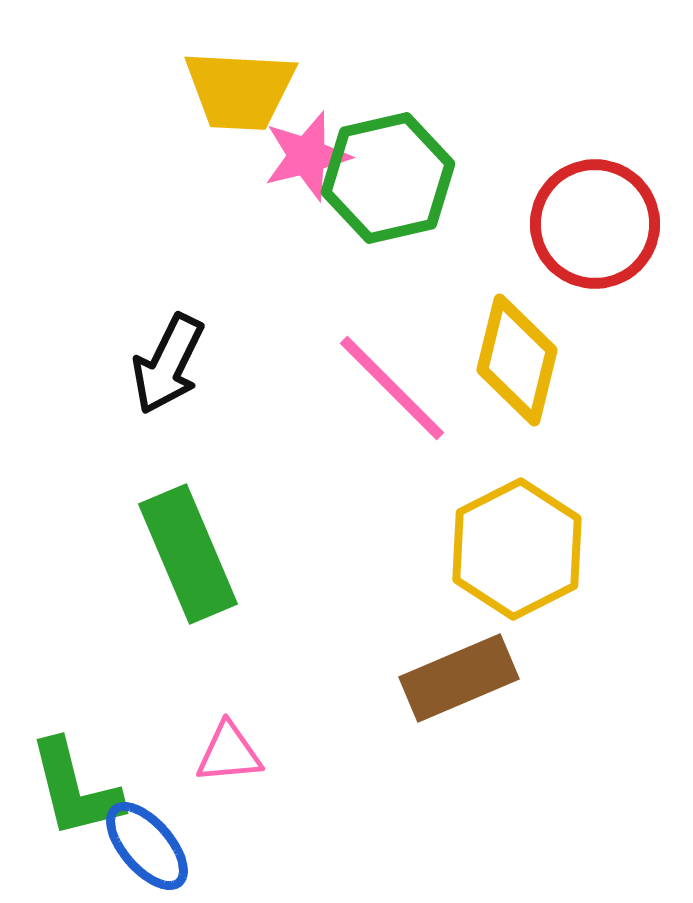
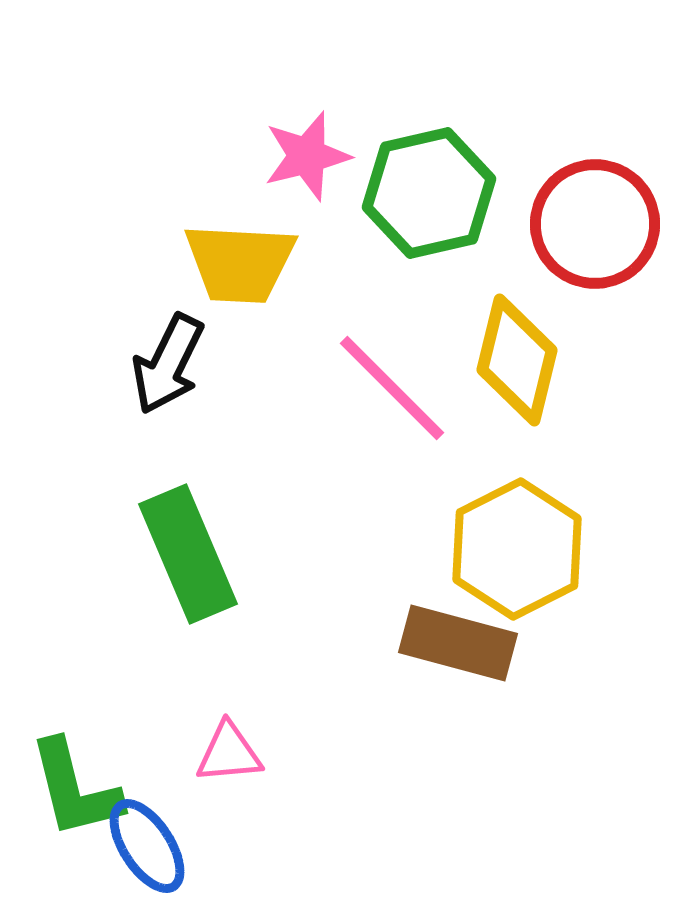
yellow trapezoid: moved 173 px down
green hexagon: moved 41 px right, 15 px down
brown rectangle: moved 1 px left, 35 px up; rotated 38 degrees clockwise
blue ellipse: rotated 8 degrees clockwise
